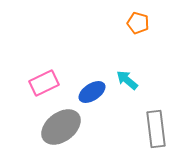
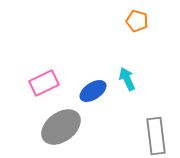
orange pentagon: moved 1 px left, 2 px up
cyan arrow: moved 1 px up; rotated 25 degrees clockwise
blue ellipse: moved 1 px right, 1 px up
gray rectangle: moved 7 px down
